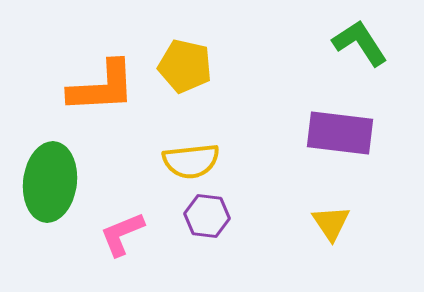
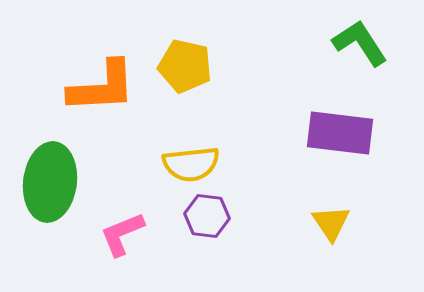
yellow semicircle: moved 3 px down
